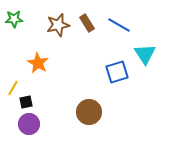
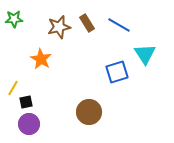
brown star: moved 1 px right, 2 px down
orange star: moved 3 px right, 4 px up
